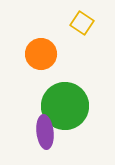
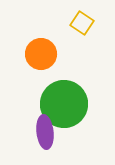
green circle: moved 1 px left, 2 px up
